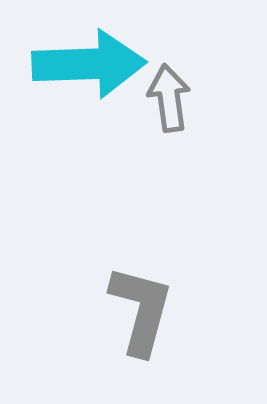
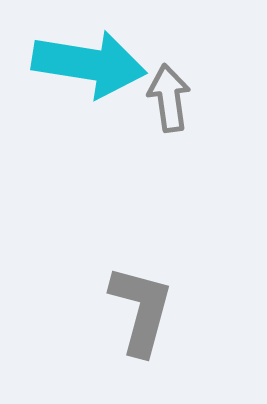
cyan arrow: rotated 11 degrees clockwise
